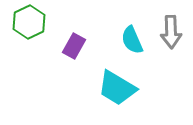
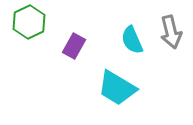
gray arrow: rotated 12 degrees counterclockwise
